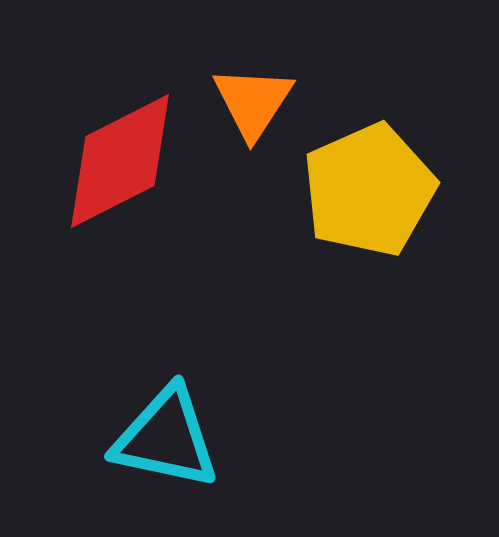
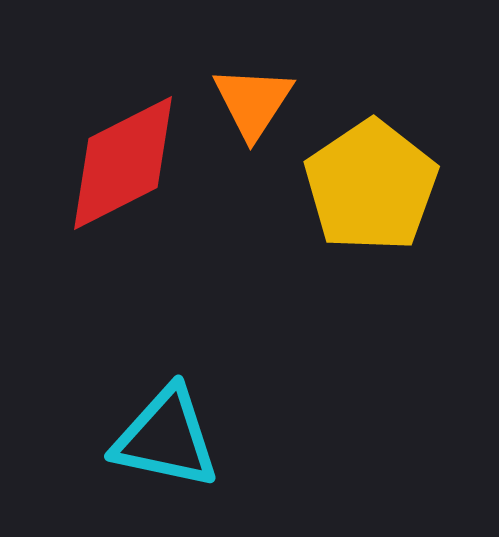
red diamond: moved 3 px right, 2 px down
yellow pentagon: moved 2 px right, 4 px up; rotated 10 degrees counterclockwise
